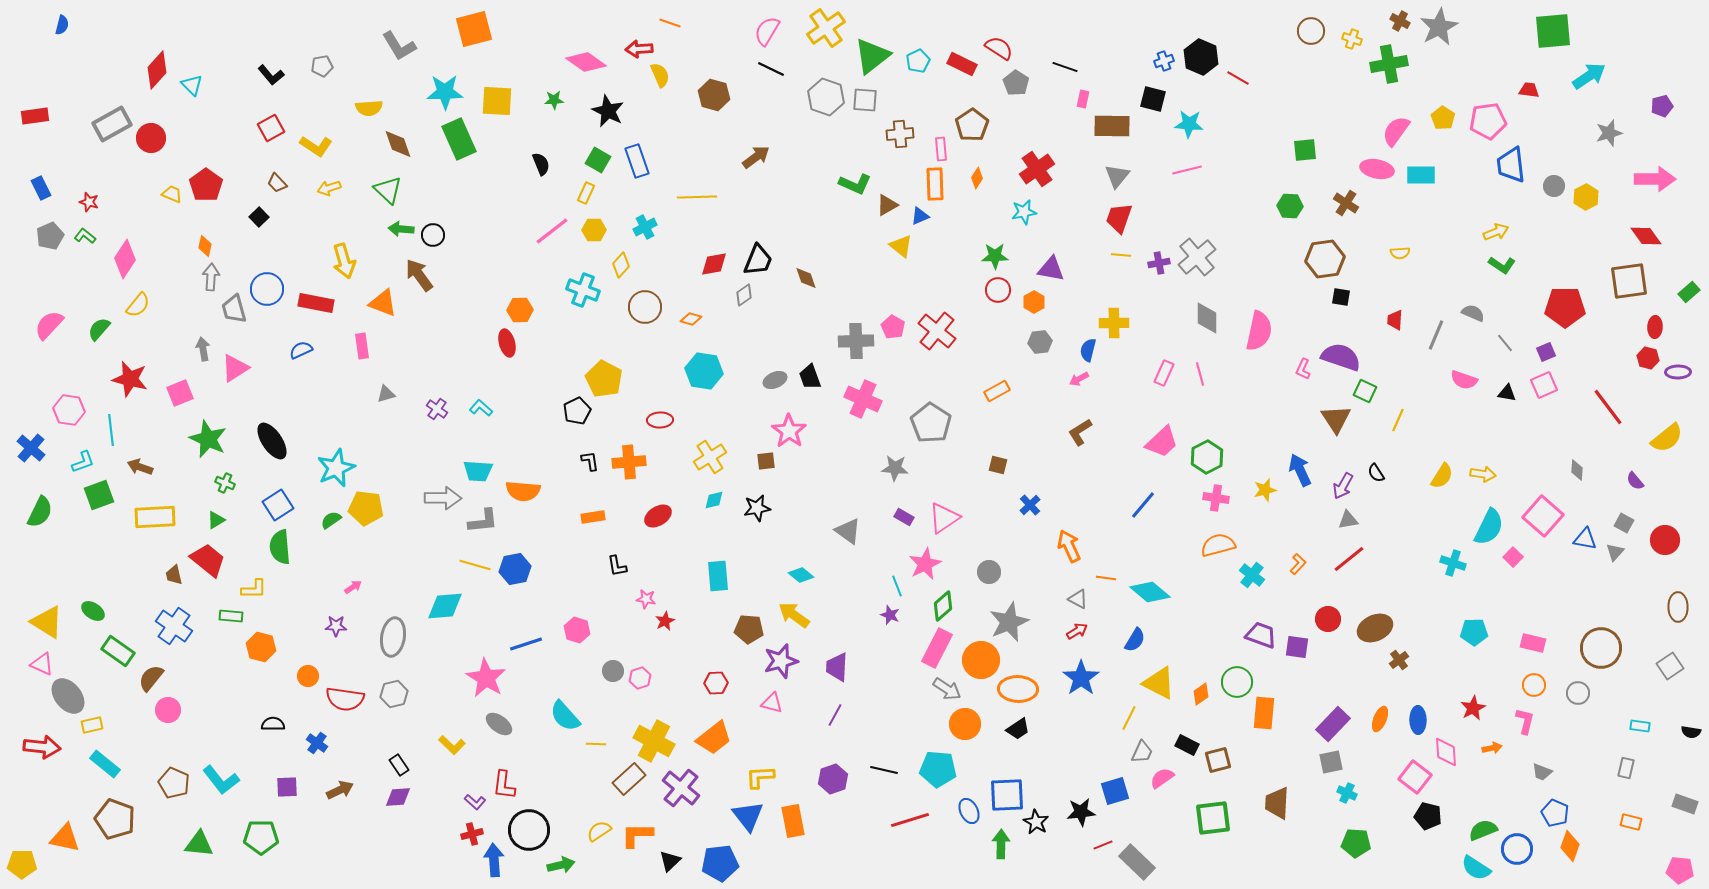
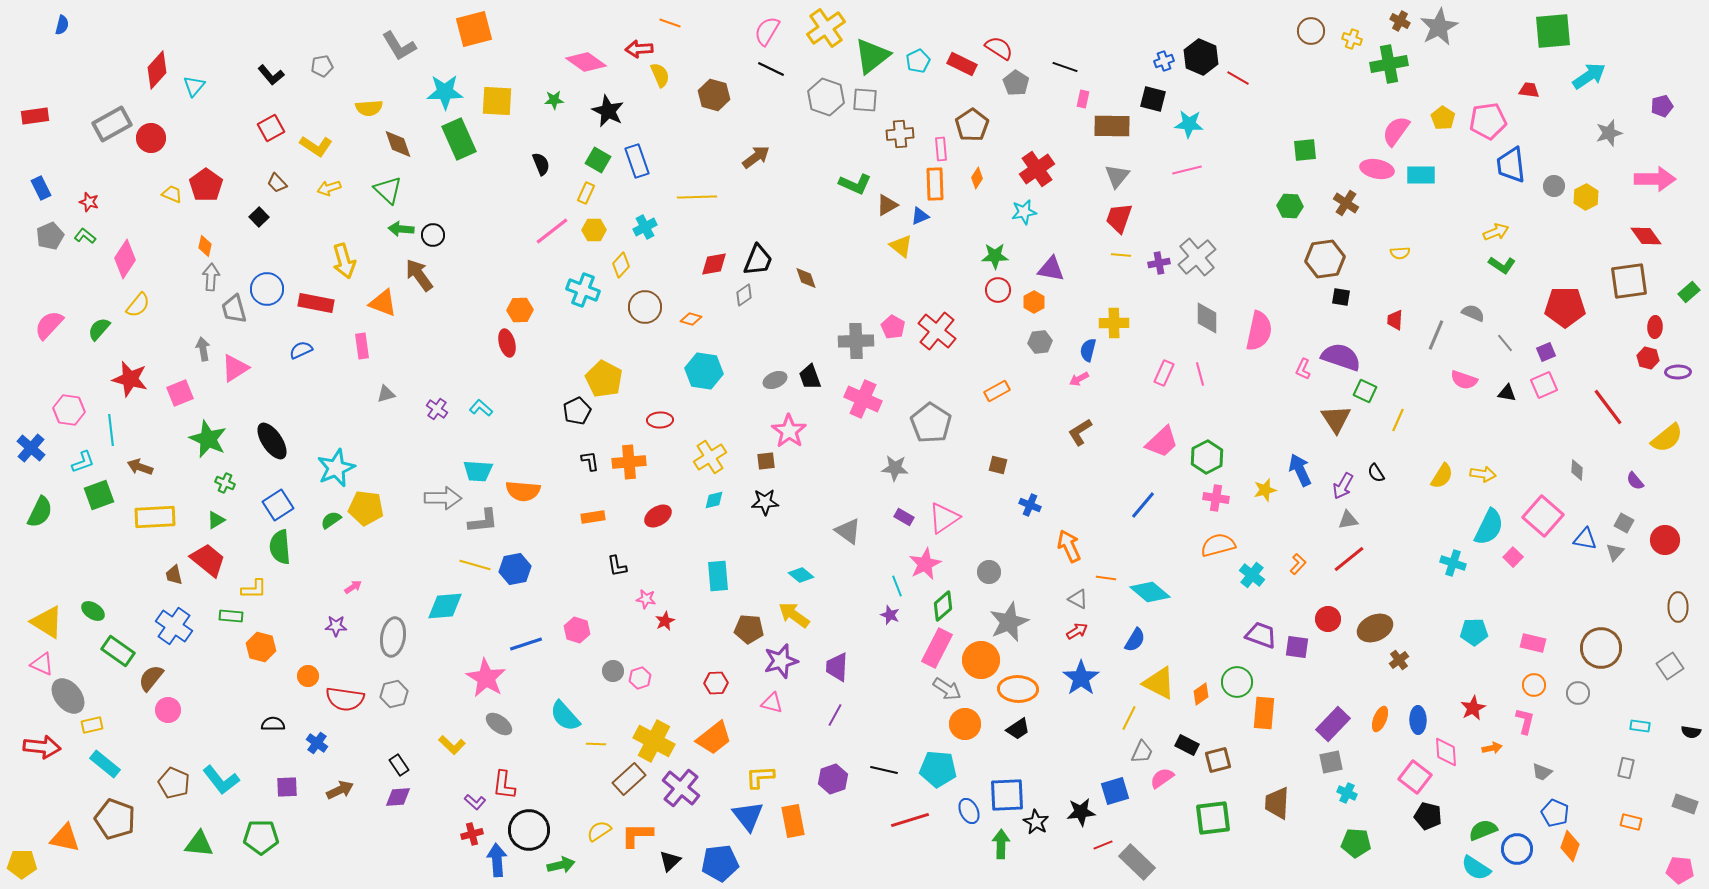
cyan triangle at (192, 85): moved 2 px right, 1 px down; rotated 25 degrees clockwise
blue cross at (1030, 505): rotated 25 degrees counterclockwise
black star at (757, 508): moved 8 px right, 6 px up; rotated 8 degrees clockwise
blue arrow at (494, 860): moved 3 px right
